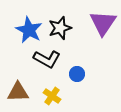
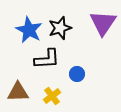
black L-shape: rotated 32 degrees counterclockwise
yellow cross: rotated 18 degrees clockwise
